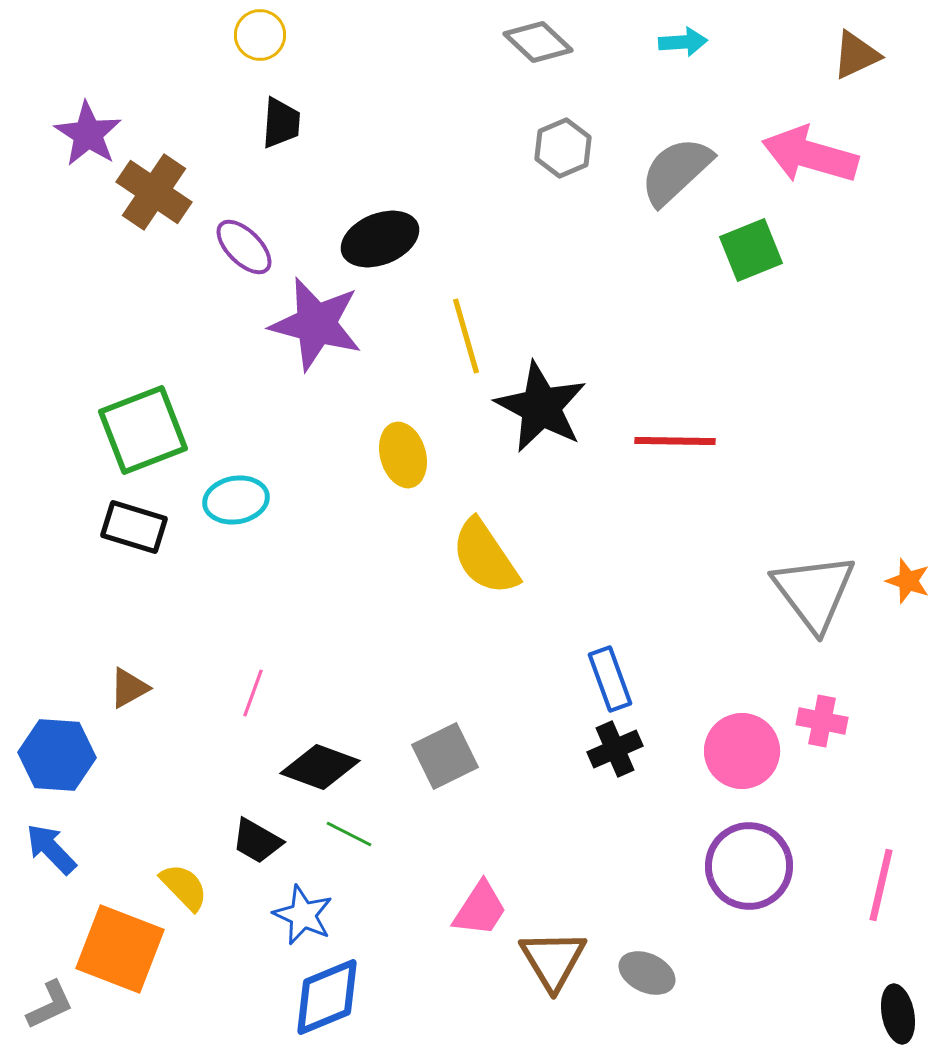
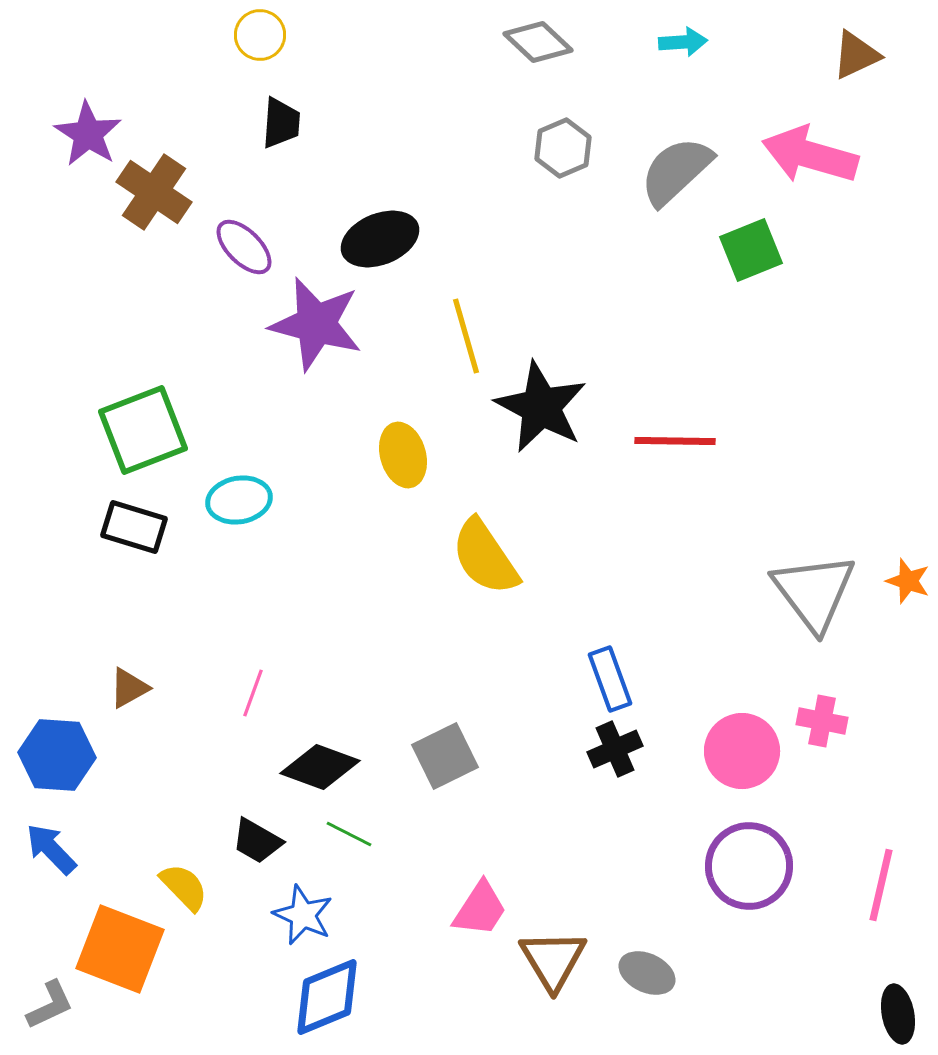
cyan ellipse at (236, 500): moved 3 px right
